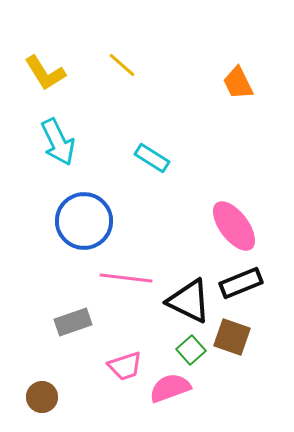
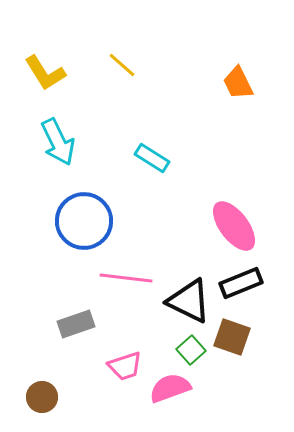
gray rectangle: moved 3 px right, 2 px down
